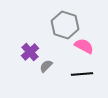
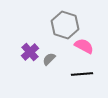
gray semicircle: moved 3 px right, 7 px up
